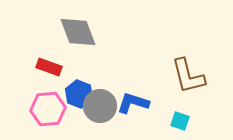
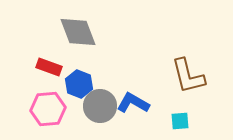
blue hexagon: moved 10 px up
blue L-shape: rotated 12 degrees clockwise
cyan square: rotated 24 degrees counterclockwise
